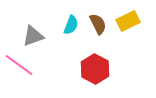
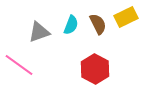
yellow rectangle: moved 2 px left, 4 px up
gray triangle: moved 6 px right, 4 px up
